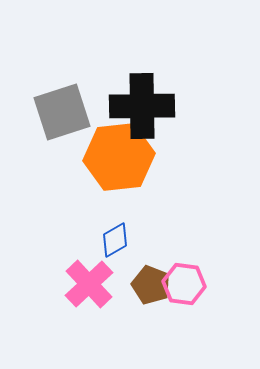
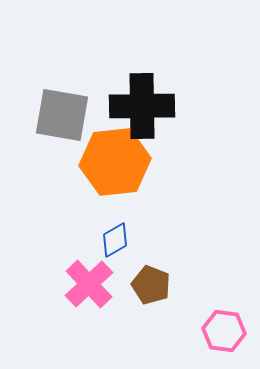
gray square: moved 3 px down; rotated 28 degrees clockwise
orange hexagon: moved 4 px left, 5 px down
pink hexagon: moved 40 px right, 47 px down
